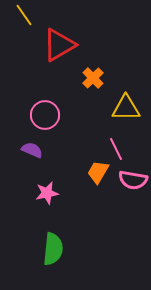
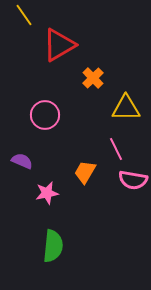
purple semicircle: moved 10 px left, 11 px down
orange trapezoid: moved 13 px left
green semicircle: moved 3 px up
